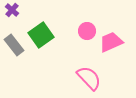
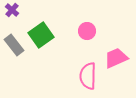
pink trapezoid: moved 5 px right, 16 px down
pink semicircle: moved 1 px left, 2 px up; rotated 136 degrees counterclockwise
